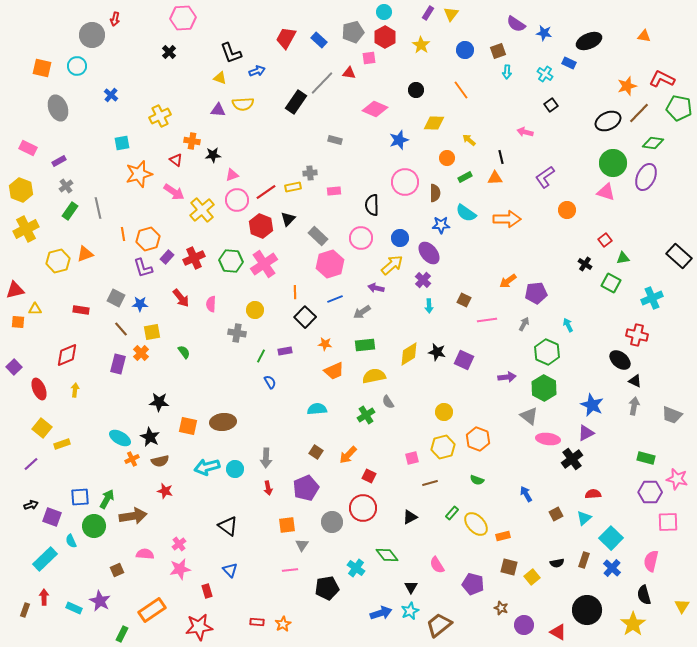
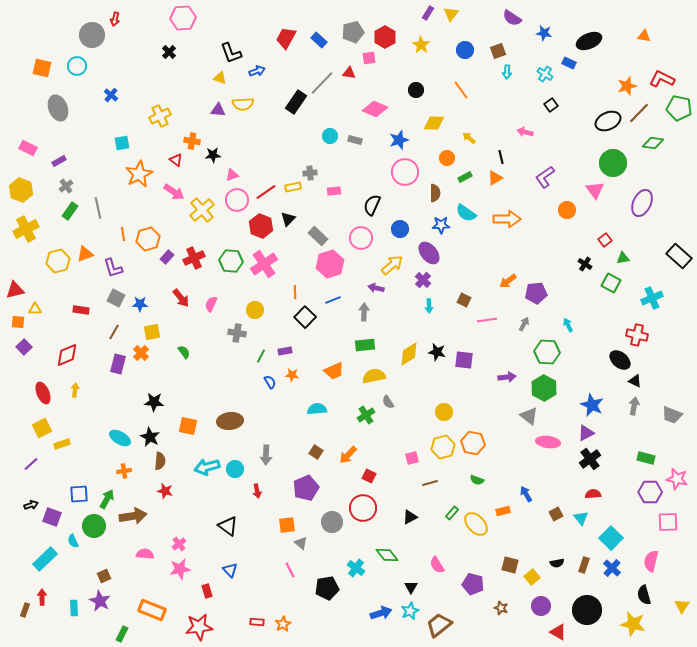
cyan circle at (384, 12): moved 54 px left, 124 px down
purple semicircle at (516, 24): moved 4 px left, 6 px up
gray rectangle at (335, 140): moved 20 px right
yellow arrow at (469, 140): moved 2 px up
orange star at (139, 174): rotated 12 degrees counterclockwise
purple ellipse at (646, 177): moved 4 px left, 26 px down
orange triangle at (495, 178): rotated 28 degrees counterclockwise
pink circle at (405, 182): moved 10 px up
pink triangle at (606, 192): moved 11 px left, 2 px up; rotated 36 degrees clockwise
black semicircle at (372, 205): rotated 25 degrees clockwise
blue circle at (400, 238): moved 9 px up
purple L-shape at (143, 268): moved 30 px left
blue line at (335, 299): moved 2 px left, 1 px down
pink semicircle at (211, 304): rotated 21 degrees clockwise
gray arrow at (362, 312): moved 2 px right; rotated 126 degrees clockwise
brown line at (121, 329): moved 7 px left, 3 px down; rotated 70 degrees clockwise
orange star at (325, 344): moved 33 px left, 31 px down
green hexagon at (547, 352): rotated 20 degrees counterclockwise
purple square at (464, 360): rotated 18 degrees counterclockwise
purple square at (14, 367): moved 10 px right, 20 px up
red ellipse at (39, 389): moved 4 px right, 4 px down
black star at (159, 402): moved 5 px left
brown ellipse at (223, 422): moved 7 px right, 1 px up
yellow square at (42, 428): rotated 24 degrees clockwise
orange hexagon at (478, 439): moved 5 px left, 4 px down; rotated 10 degrees counterclockwise
pink ellipse at (548, 439): moved 3 px down
gray arrow at (266, 458): moved 3 px up
orange cross at (132, 459): moved 8 px left, 12 px down; rotated 16 degrees clockwise
black cross at (572, 459): moved 18 px right
brown semicircle at (160, 461): rotated 72 degrees counterclockwise
red arrow at (268, 488): moved 11 px left, 3 px down
blue square at (80, 497): moved 1 px left, 3 px up
cyan triangle at (584, 518): moved 3 px left; rotated 28 degrees counterclockwise
orange rectangle at (503, 536): moved 25 px up
cyan semicircle at (71, 541): moved 2 px right
gray triangle at (302, 545): moved 1 px left, 2 px up; rotated 24 degrees counterclockwise
brown rectangle at (584, 560): moved 5 px down
brown square at (509, 567): moved 1 px right, 2 px up
brown square at (117, 570): moved 13 px left, 6 px down
pink line at (290, 570): rotated 70 degrees clockwise
red arrow at (44, 597): moved 2 px left
cyan rectangle at (74, 608): rotated 63 degrees clockwise
orange rectangle at (152, 610): rotated 56 degrees clockwise
yellow star at (633, 624): rotated 25 degrees counterclockwise
purple circle at (524, 625): moved 17 px right, 19 px up
